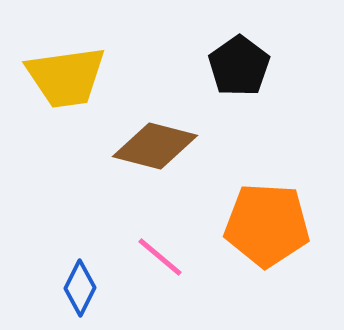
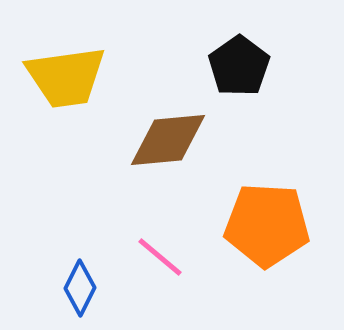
brown diamond: moved 13 px right, 6 px up; rotated 20 degrees counterclockwise
